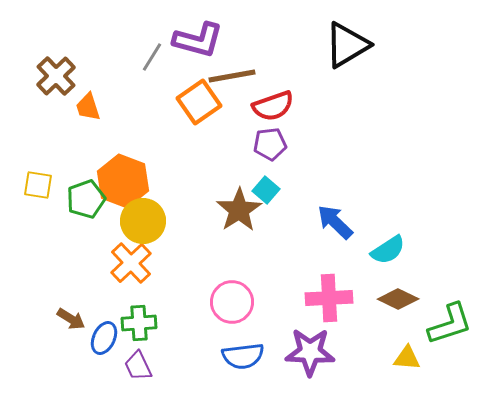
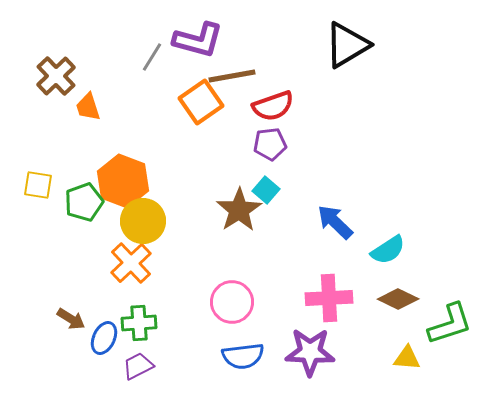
orange square: moved 2 px right
green pentagon: moved 2 px left, 3 px down
purple trapezoid: rotated 88 degrees clockwise
